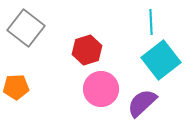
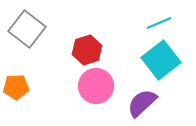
cyan line: moved 8 px right, 1 px down; rotated 70 degrees clockwise
gray square: moved 1 px right, 1 px down
pink circle: moved 5 px left, 3 px up
